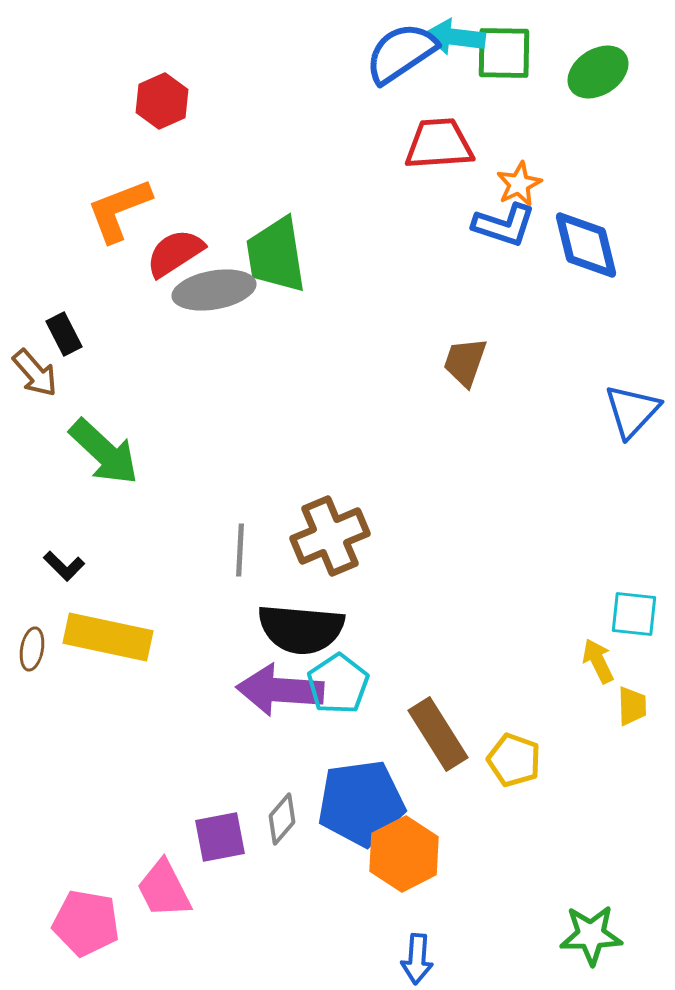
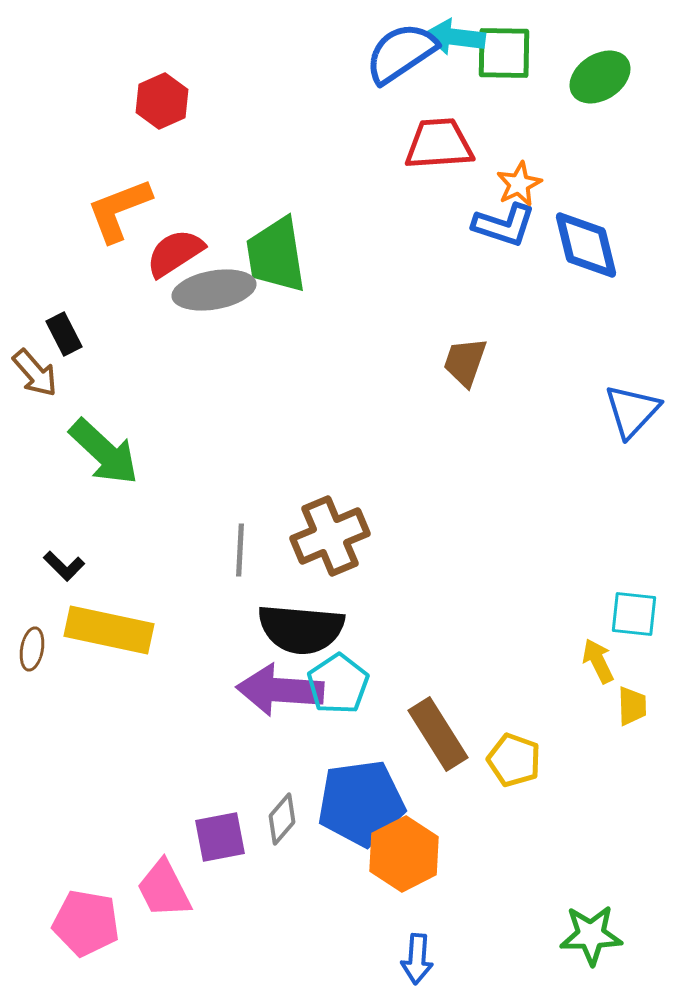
green ellipse: moved 2 px right, 5 px down
yellow rectangle: moved 1 px right, 7 px up
